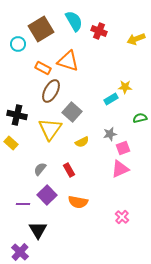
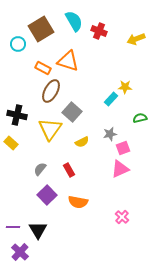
cyan rectangle: rotated 16 degrees counterclockwise
purple line: moved 10 px left, 23 px down
